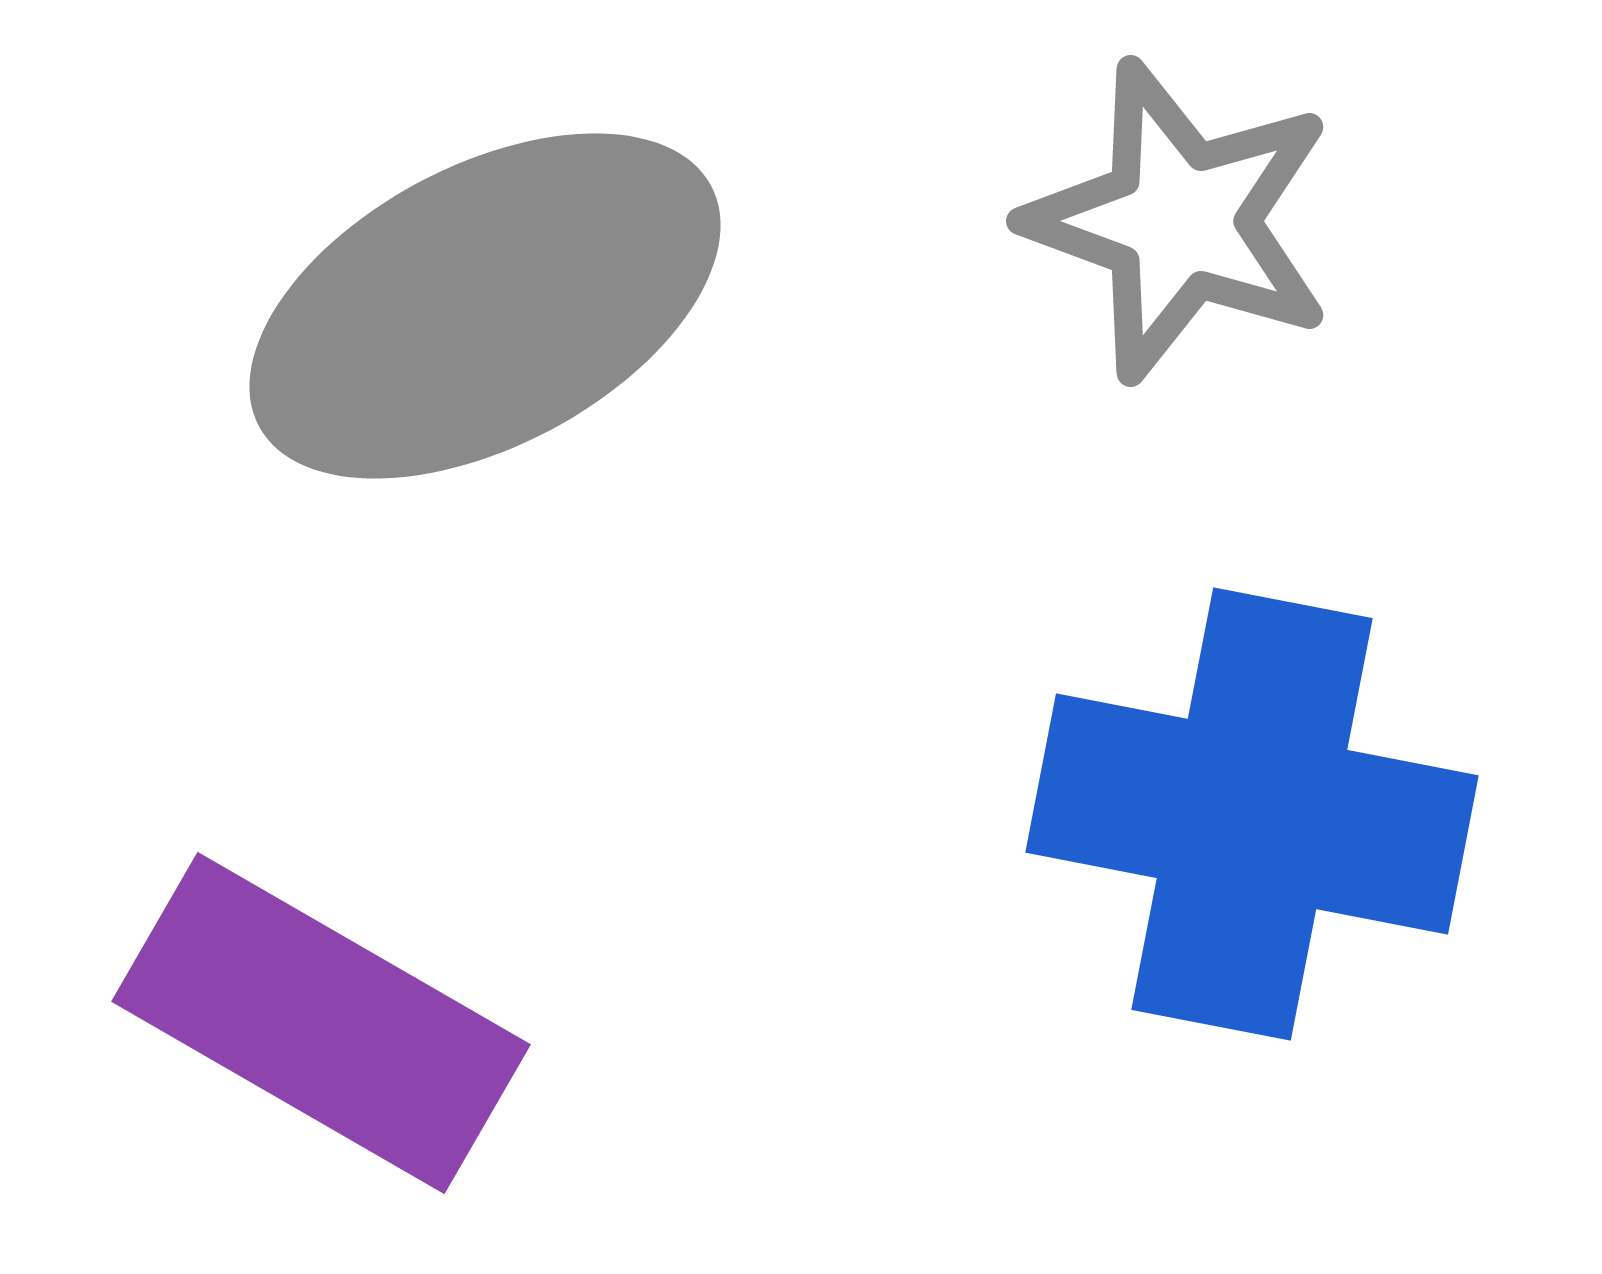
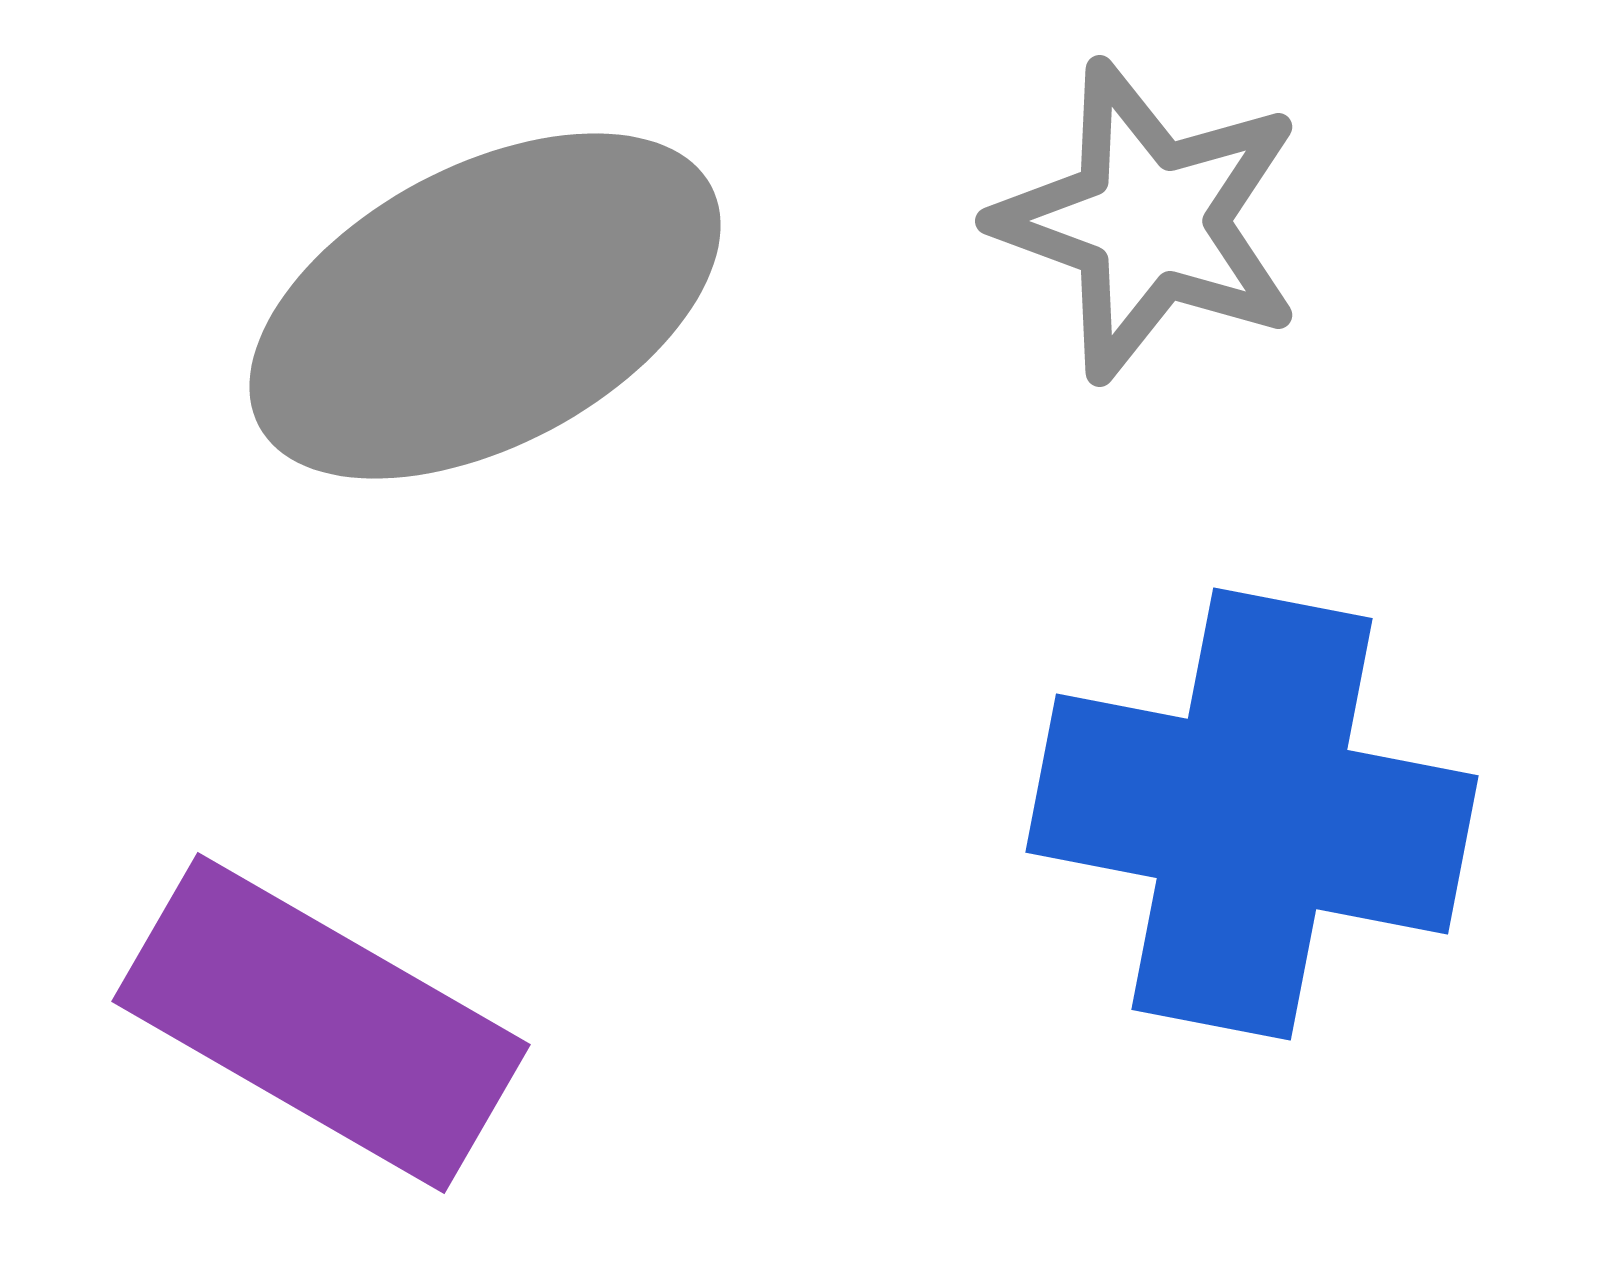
gray star: moved 31 px left
